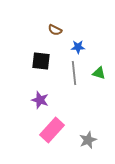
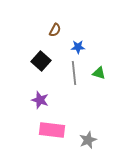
brown semicircle: rotated 88 degrees counterclockwise
black square: rotated 36 degrees clockwise
pink rectangle: rotated 55 degrees clockwise
